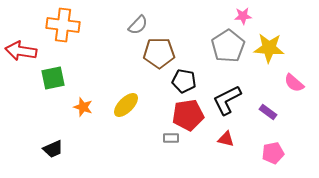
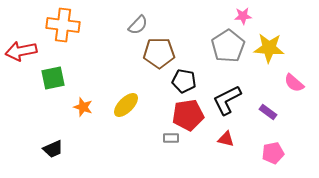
red arrow: rotated 20 degrees counterclockwise
